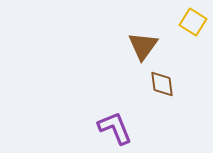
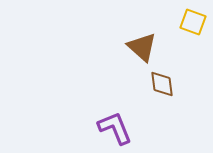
yellow square: rotated 12 degrees counterclockwise
brown triangle: moved 1 px left, 1 px down; rotated 24 degrees counterclockwise
